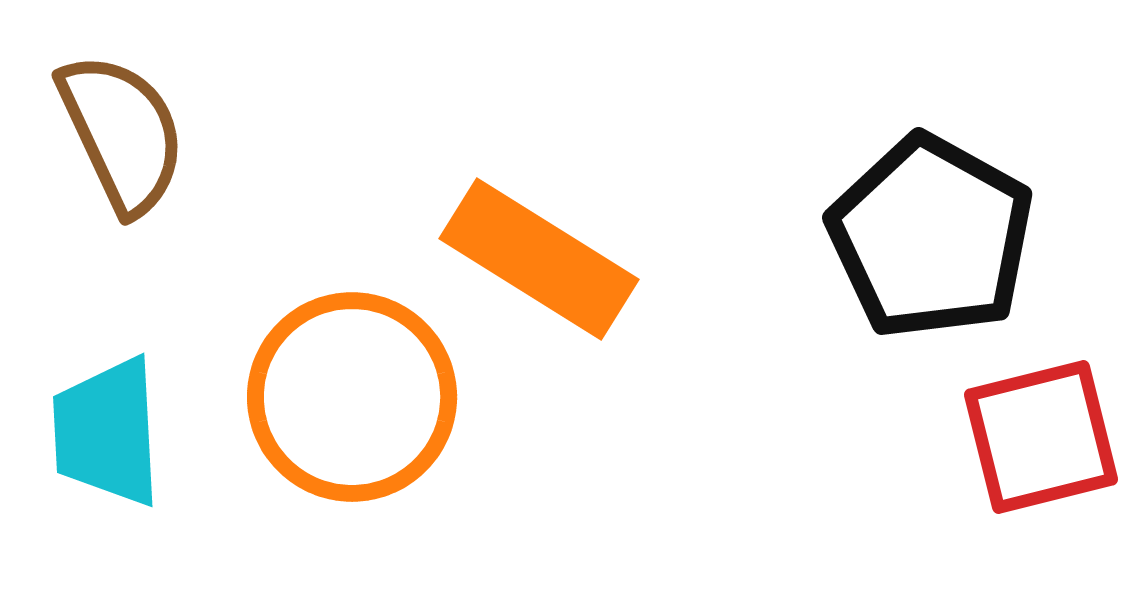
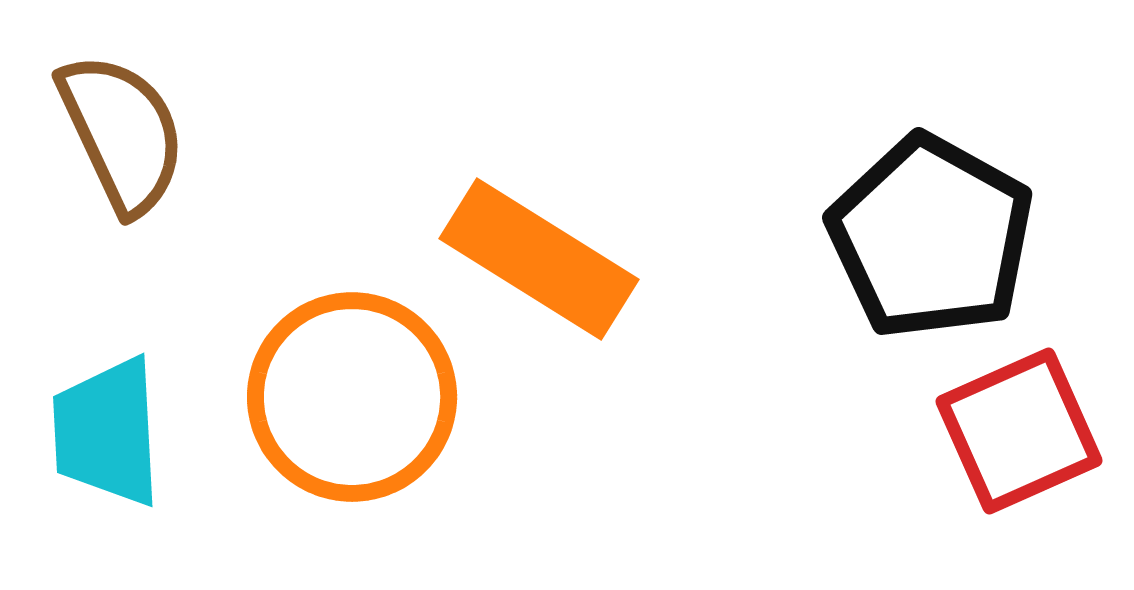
red square: moved 22 px left, 6 px up; rotated 10 degrees counterclockwise
